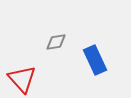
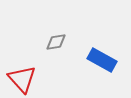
blue rectangle: moved 7 px right; rotated 36 degrees counterclockwise
